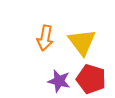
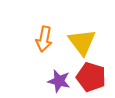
orange arrow: moved 1 px left, 1 px down
red pentagon: moved 2 px up
